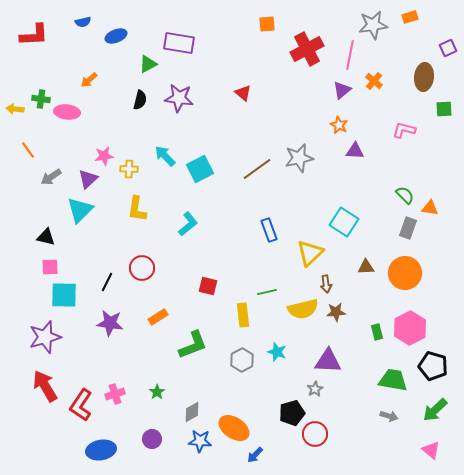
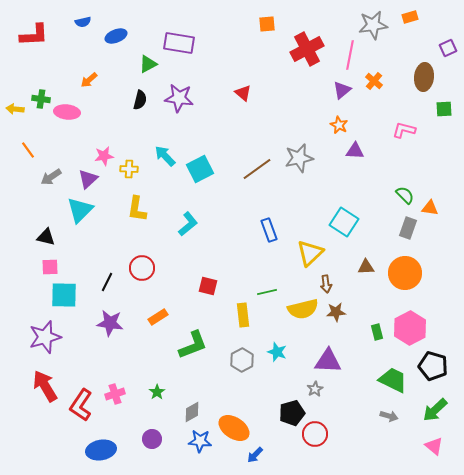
green trapezoid at (393, 380): rotated 16 degrees clockwise
pink triangle at (431, 450): moved 3 px right, 4 px up
